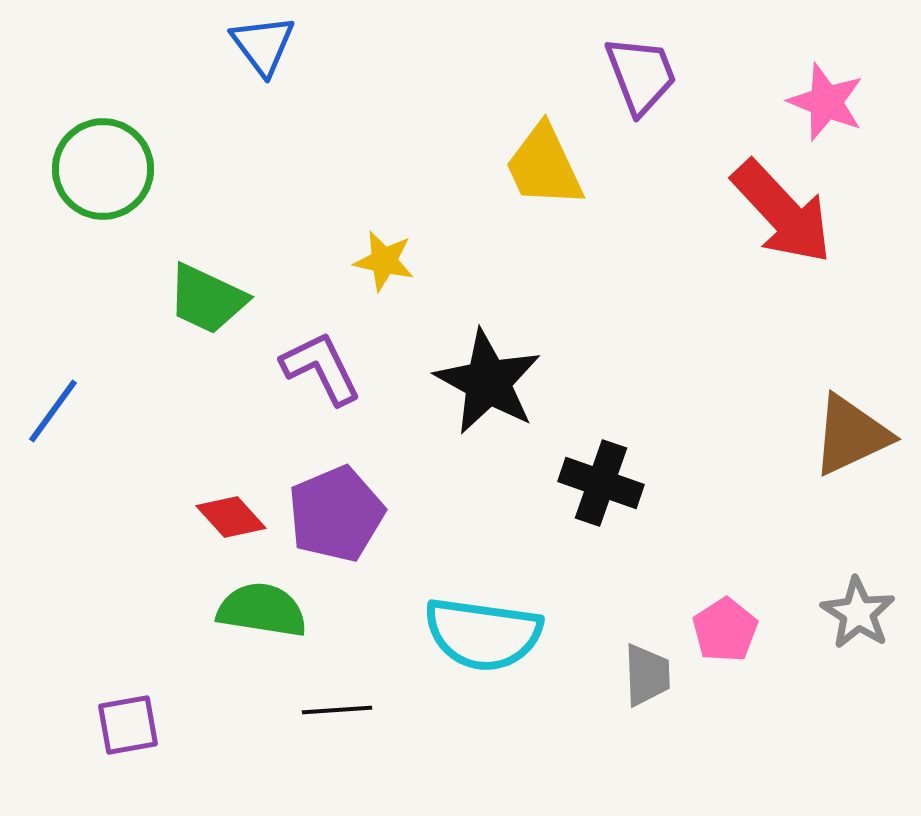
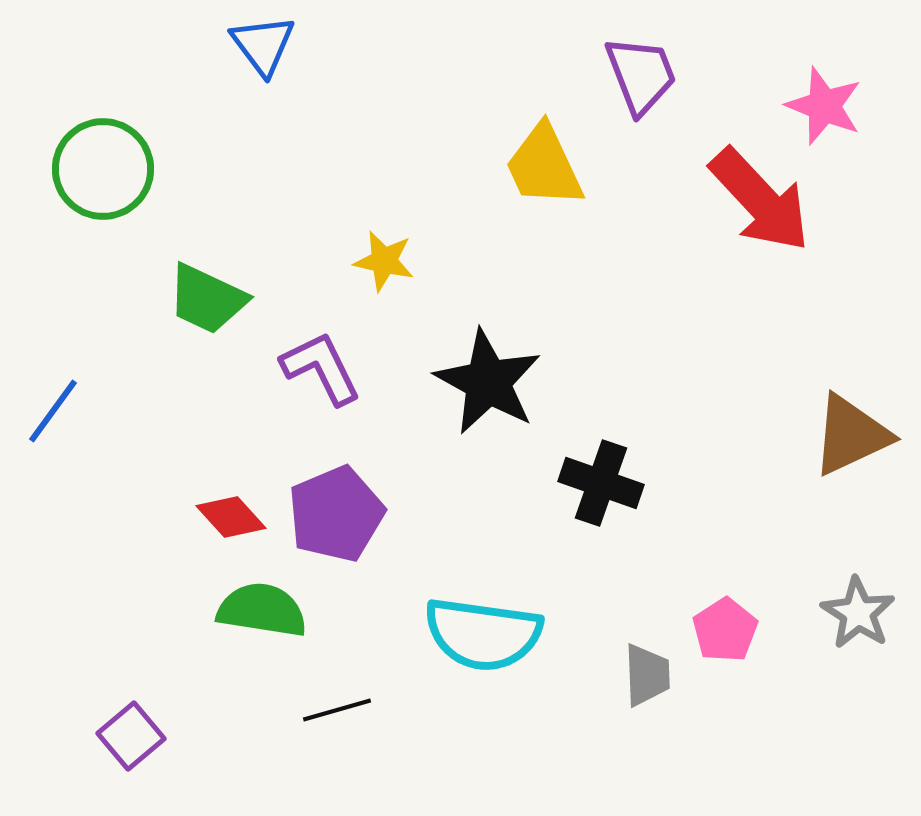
pink star: moved 2 px left, 4 px down
red arrow: moved 22 px left, 12 px up
black line: rotated 12 degrees counterclockwise
purple square: moved 3 px right, 11 px down; rotated 30 degrees counterclockwise
